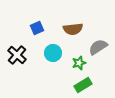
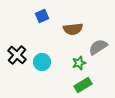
blue square: moved 5 px right, 12 px up
cyan circle: moved 11 px left, 9 px down
